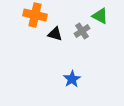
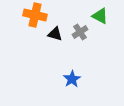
gray cross: moved 2 px left, 1 px down
